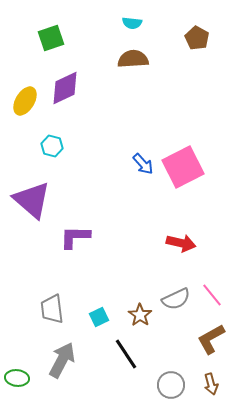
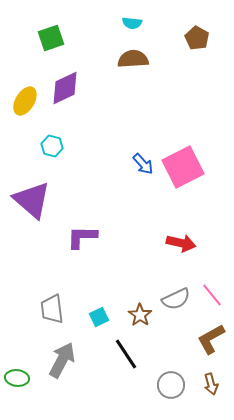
purple L-shape: moved 7 px right
